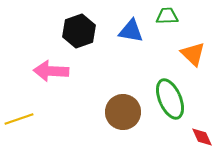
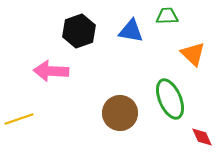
brown circle: moved 3 px left, 1 px down
